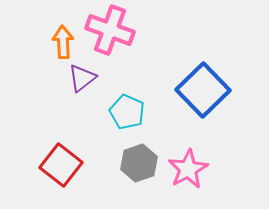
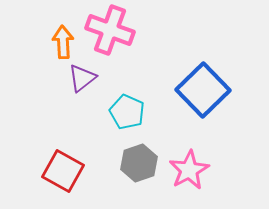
red square: moved 2 px right, 6 px down; rotated 9 degrees counterclockwise
pink star: moved 1 px right, 1 px down
